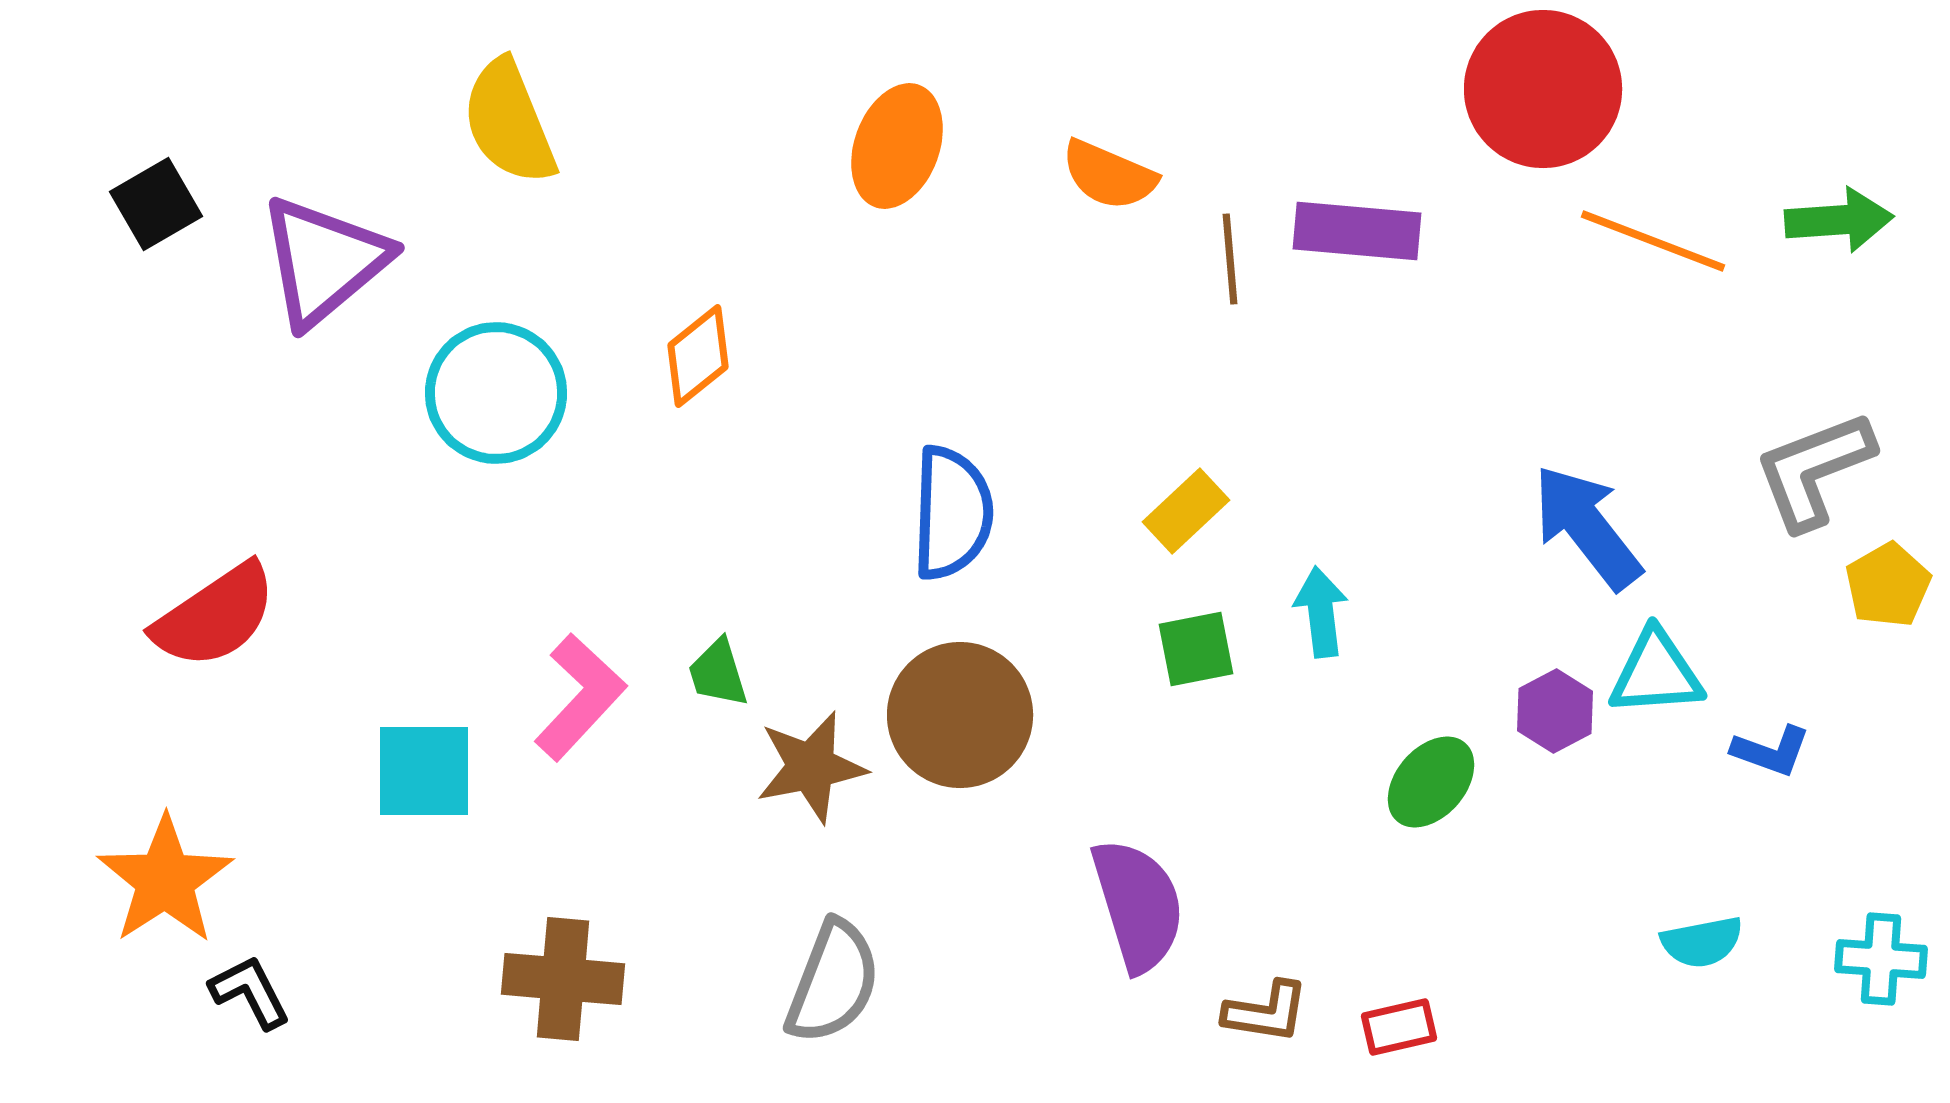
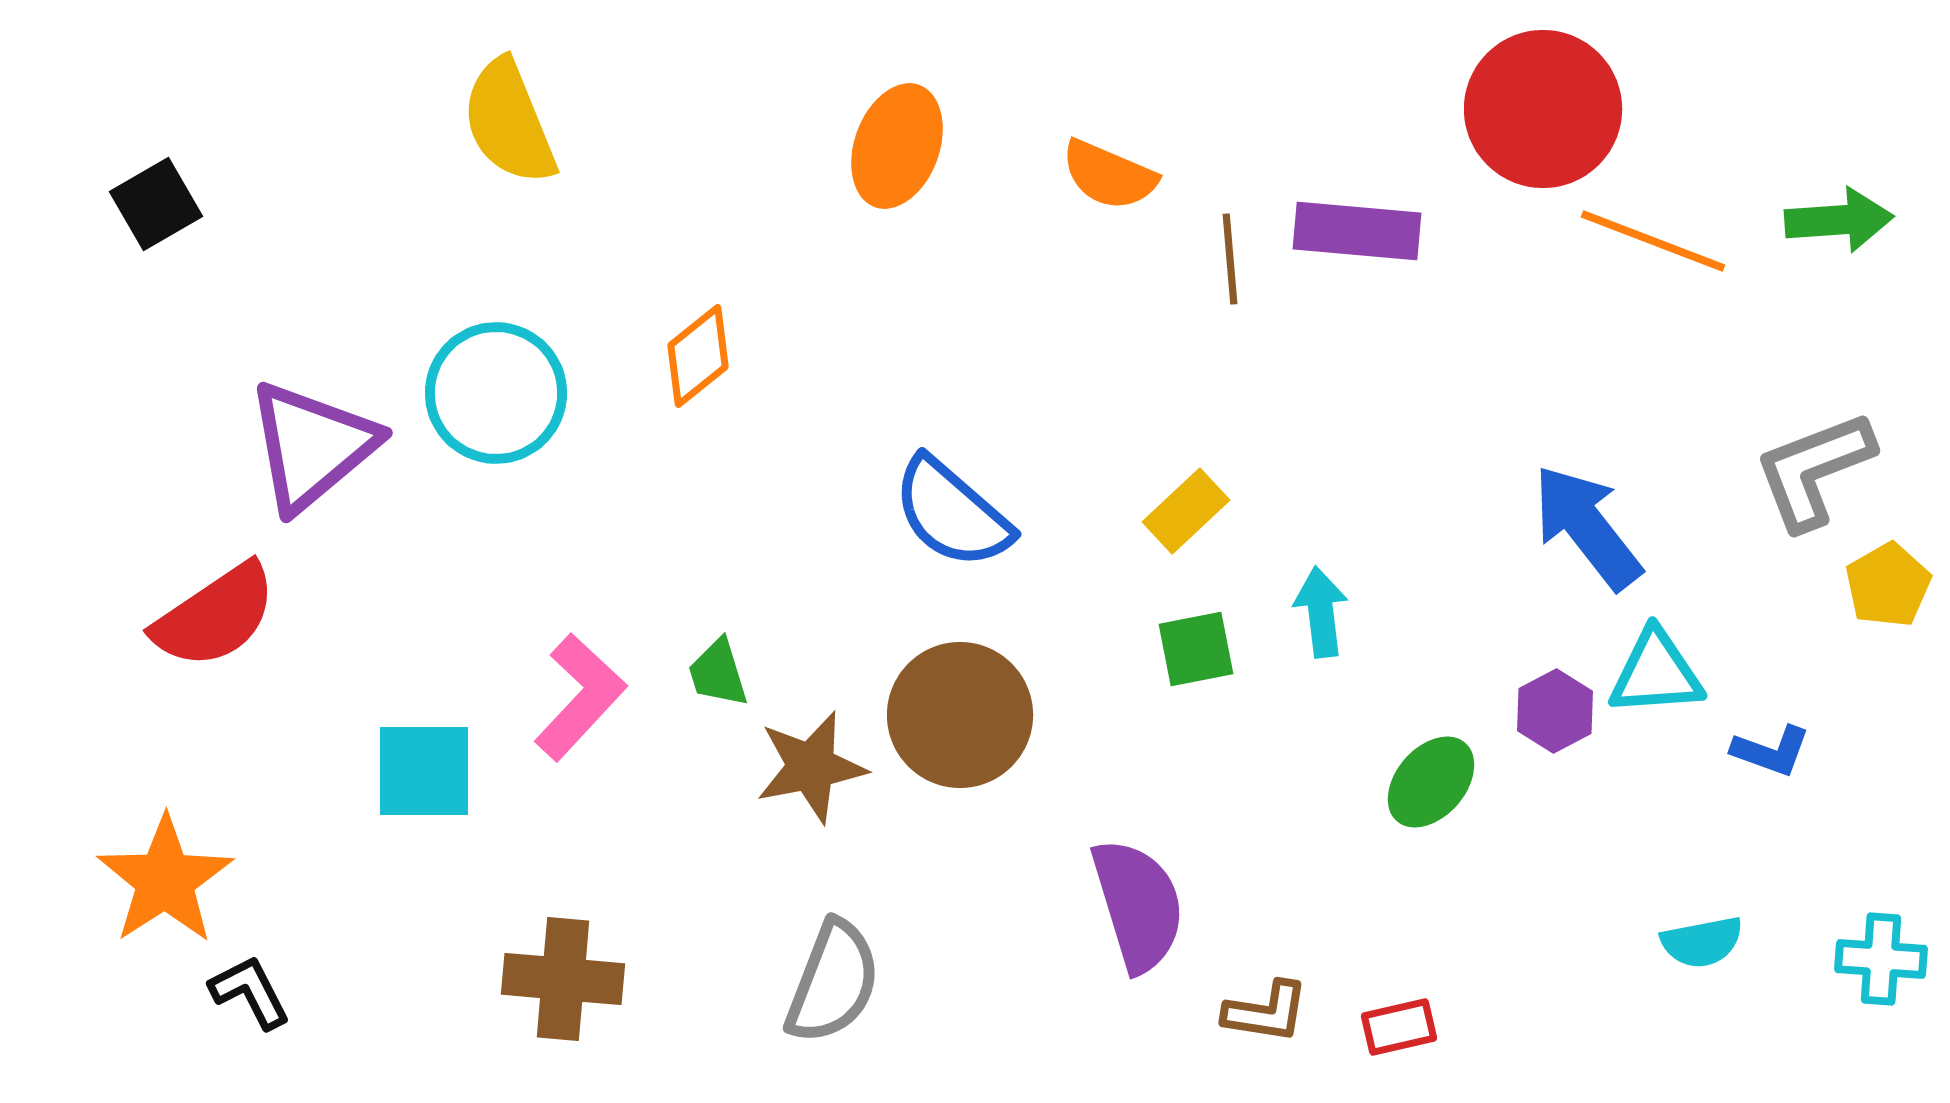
red circle: moved 20 px down
purple triangle: moved 12 px left, 185 px down
blue semicircle: rotated 129 degrees clockwise
